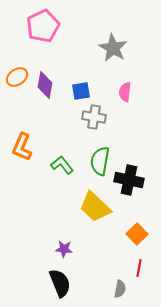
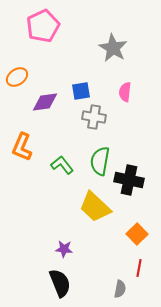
purple diamond: moved 17 px down; rotated 72 degrees clockwise
